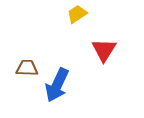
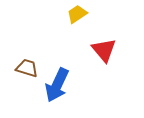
red triangle: rotated 12 degrees counterclockwise
brown trapezoid: rotated 15 degrees clockwise
